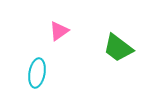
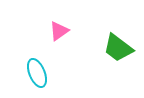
cyan ellipse: rotated 32 degrees counterclockwise
